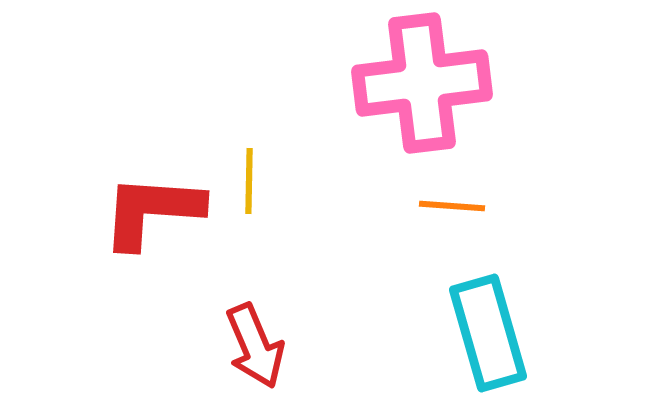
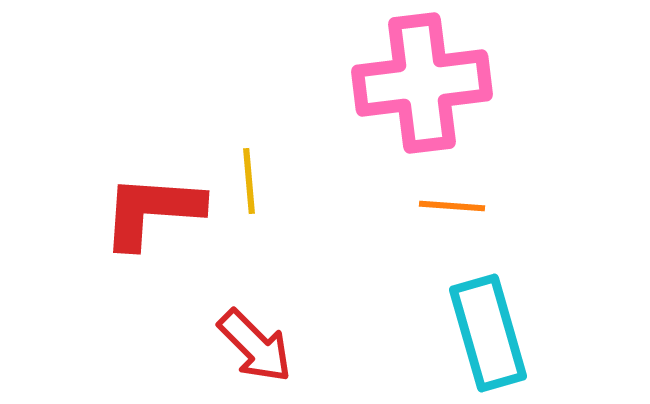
yellow line: rotated 6 degrees counterclockwise
red arrow: rotated 22 degrees counterclockwise
